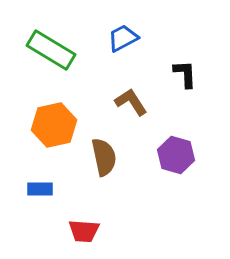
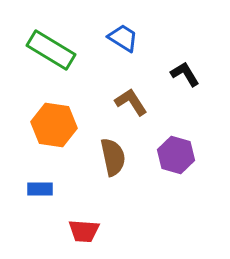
blue trapezoid: rotated 60 degrees clockwise
black L-shape: rotated 28 degrees counterclockwise
orange hexagon: rotated 21 degrees clockwise
brown semicircle: moved 9 px right
